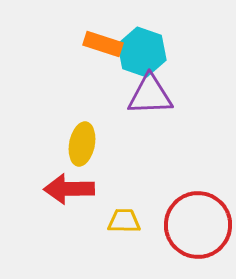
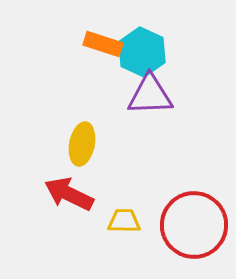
cyan hexagon: rotated 6 degrees clockwise
red arrow: moved 5 px down; rotated 27 degrees clockwise
red circle: moved 4 px left
